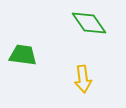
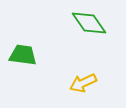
yellow arrow: moved 4 px down; rotated 72 degrees clockwise
